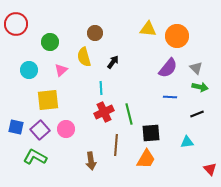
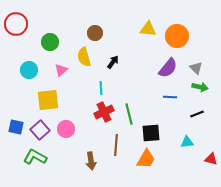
red triangle: moved 1 px right, 10 px up; rotated 32 degrees counterclockwise
